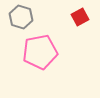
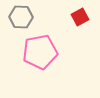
gray hexagon: rotated 15 degrees counterclockwise
